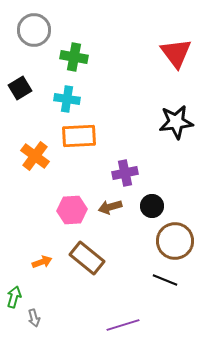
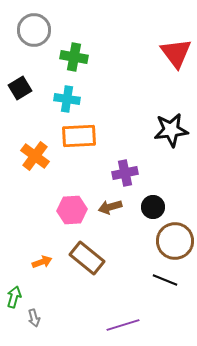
black star: moved 5 px left, 8 px down
black circle: moved 1 px right, 1 px down
